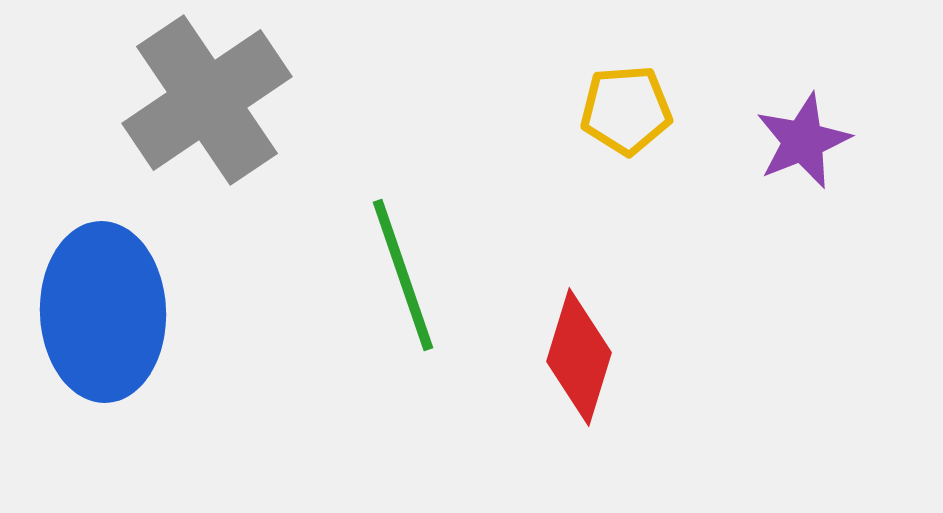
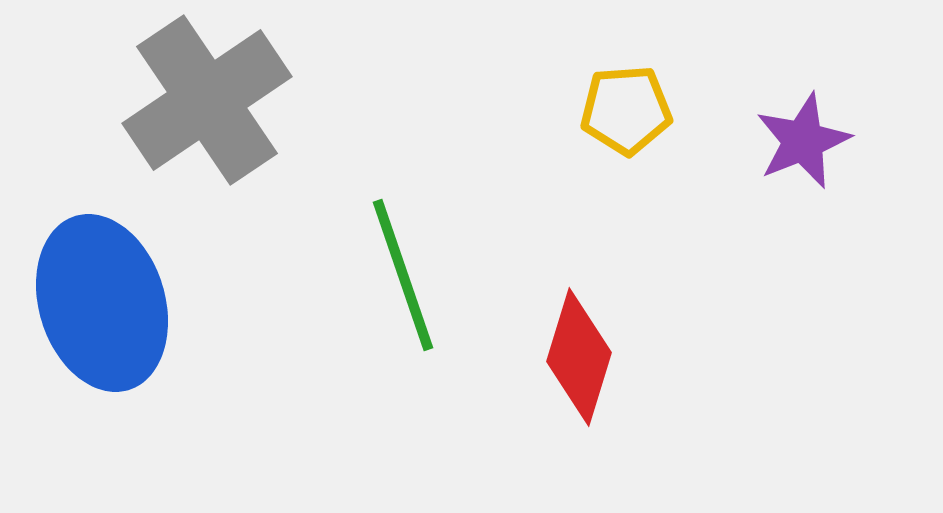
blue ellipse: moved 1 px left, 9 px up; rotated 15 degrees counterclockwise
